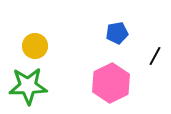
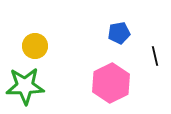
blue pentagon: moved 2 px right
black line: rotated 42 degrees counterclockwise
green star: moved 3 px left
